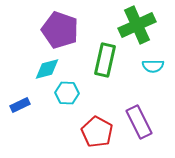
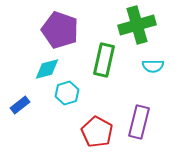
green cross: rotated 9 degrees clockwise
green rectangle: moved 1 px left
cyan hexagon: rotated 20 degrees counterclockwise
blue rectangle: rotated 12 degrees counterclockwise
purple rectangle: rotated 40 degrees clockwise
